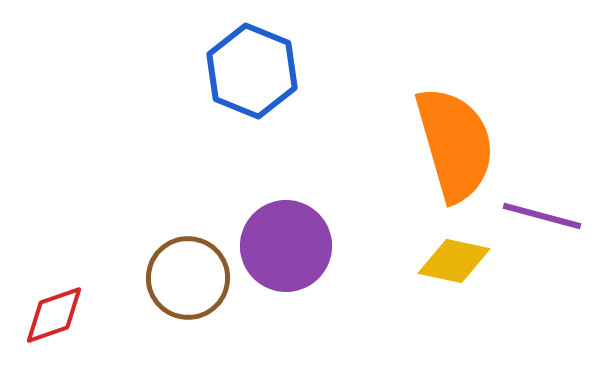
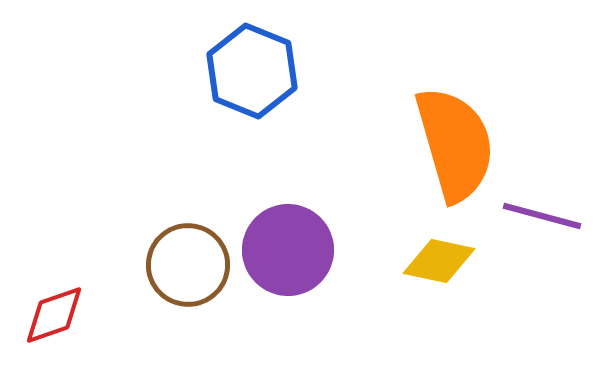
purple circle: moved 2 px right, 4 px down
yellow diamond: moved 15 px left
brown circle: moved 13 px up
